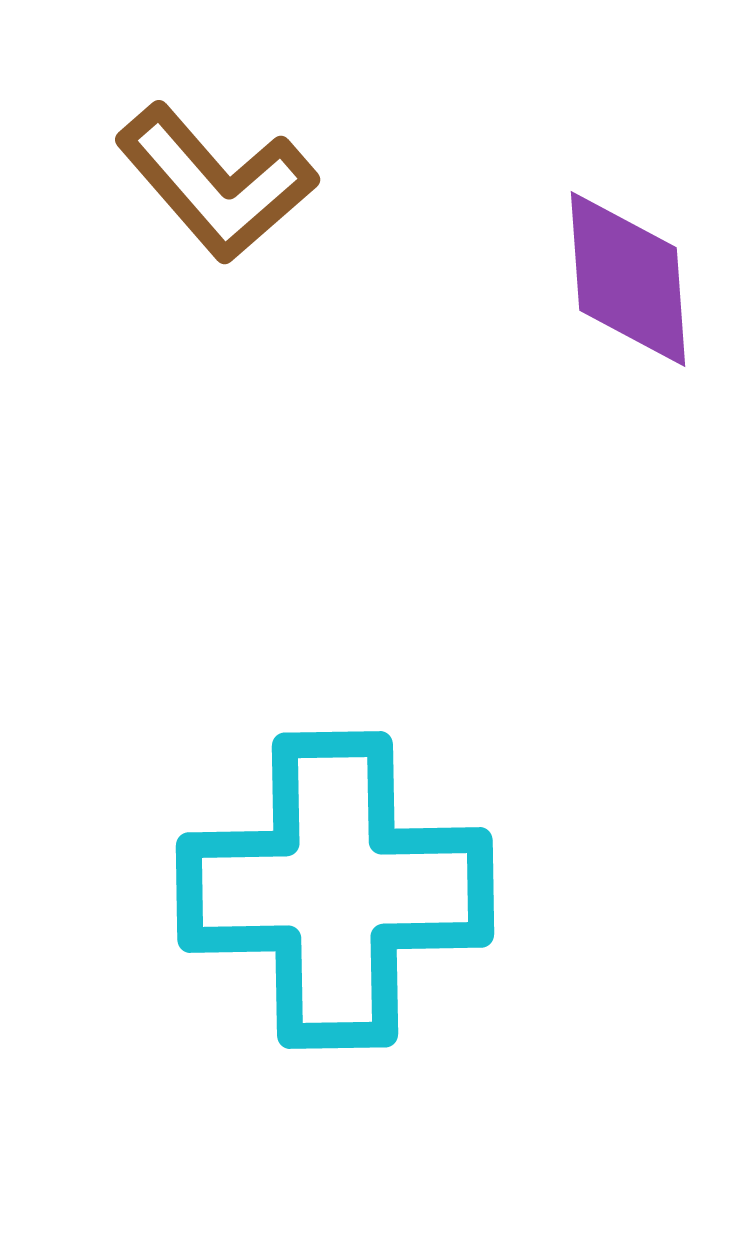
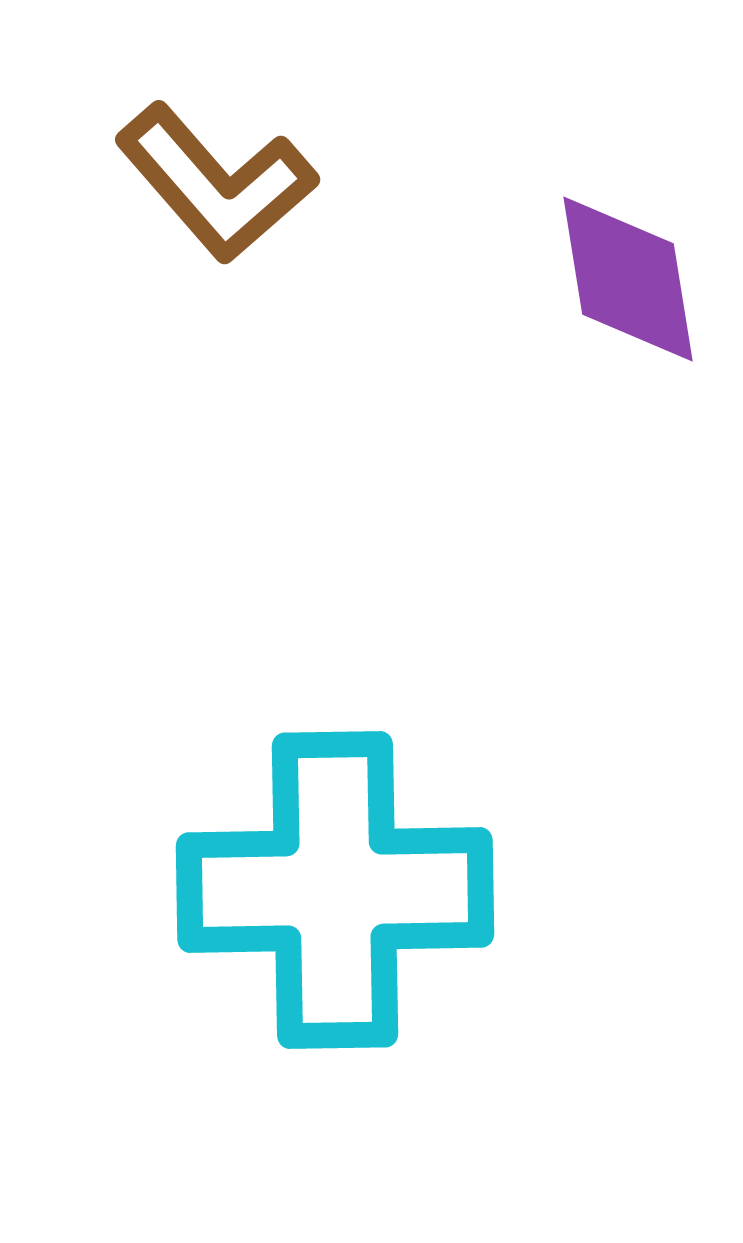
purple diamond: rotated 5 degrees counterclockwise
